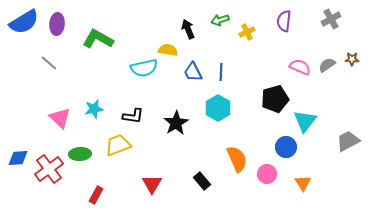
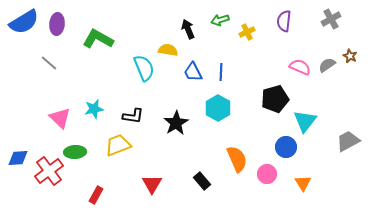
brown star: moved 2 px left, 3 px up; rotated 24 degrees clockwise
cyan semicircle: rotated 100 degrees counterclockwise
green ellipse: moved 5 px left, 2 px up
red cross: moved 2 px down
